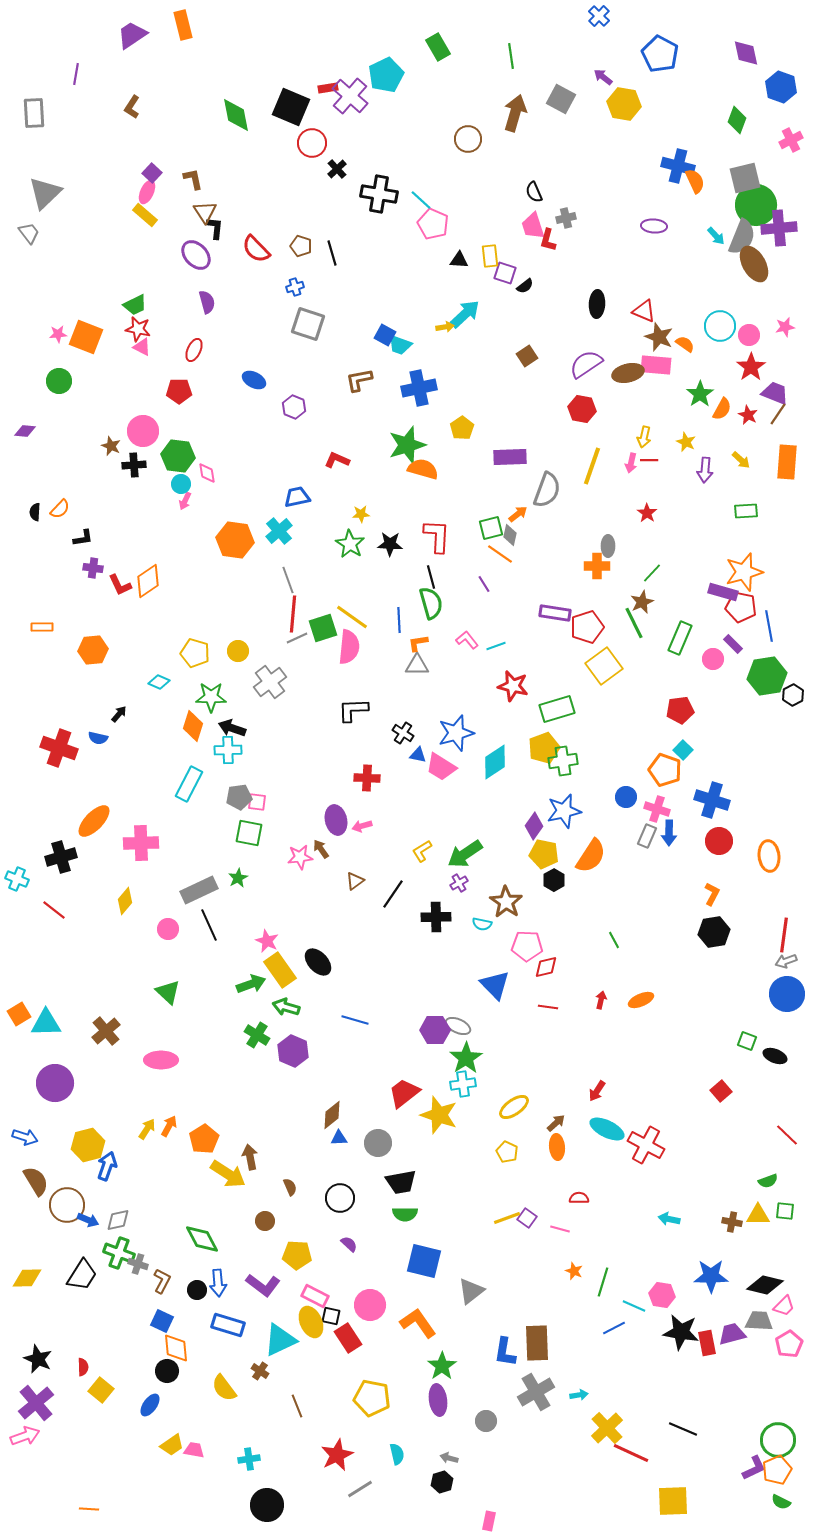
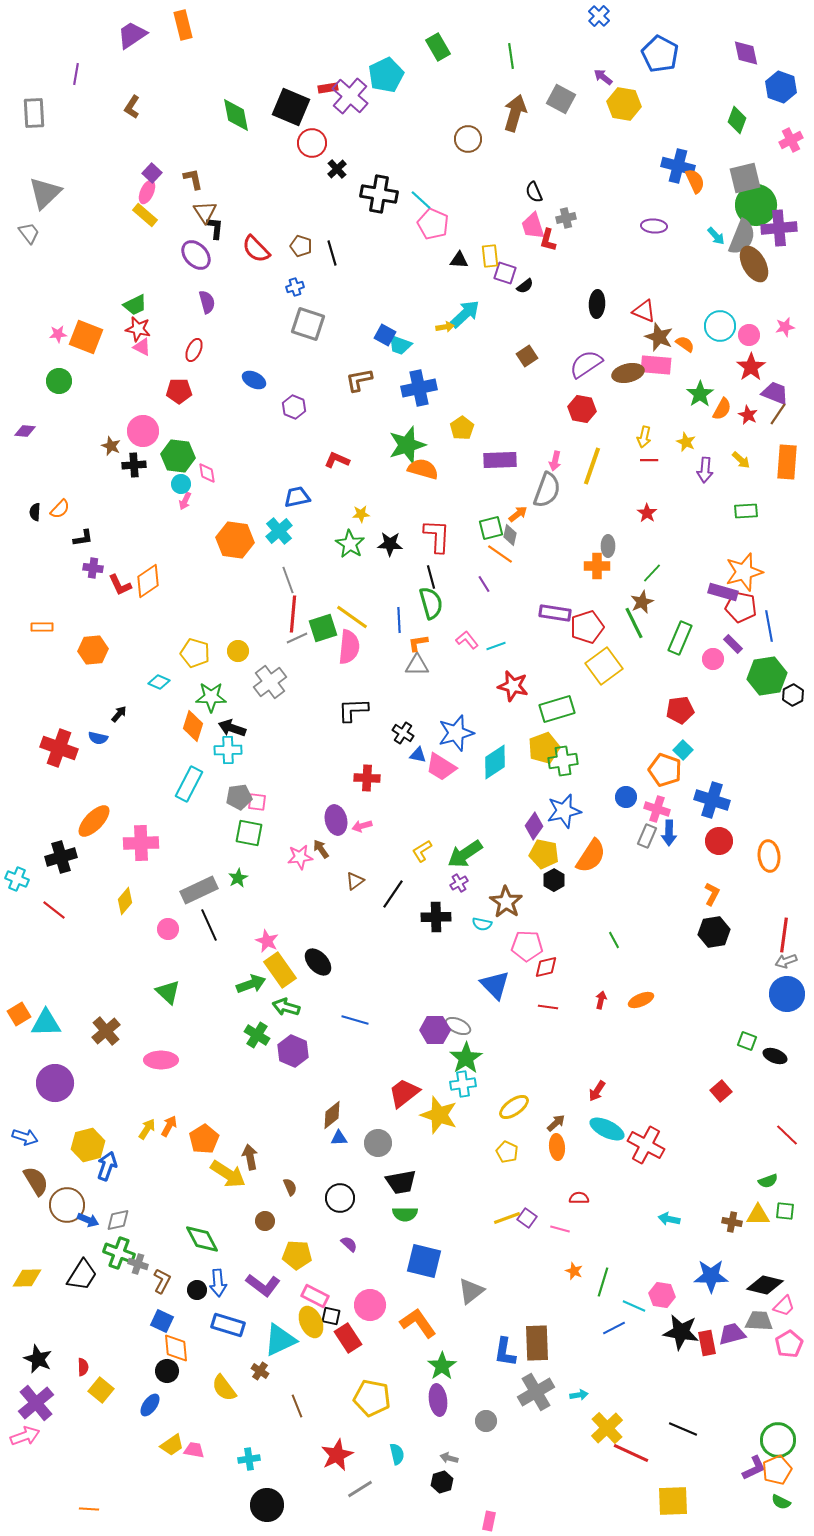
purple rectangle at (510, 457): moved 10 px left, 3 px down
pink arrow at (631, 463): moved 76 px left, 2 px up
